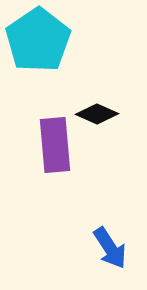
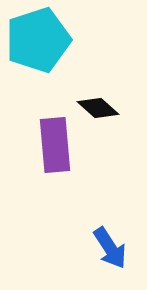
cyan pentagon: rotated 16 degrees clockwise
black diamond: moved 1 px right, 6 px up; rotated 18 degrees clockwise
